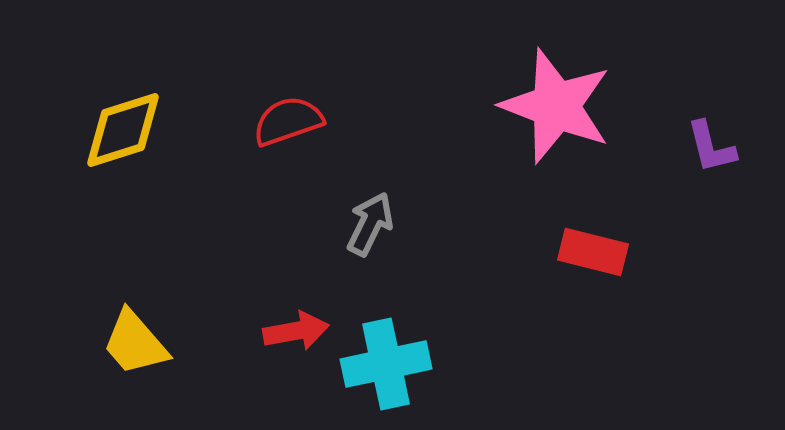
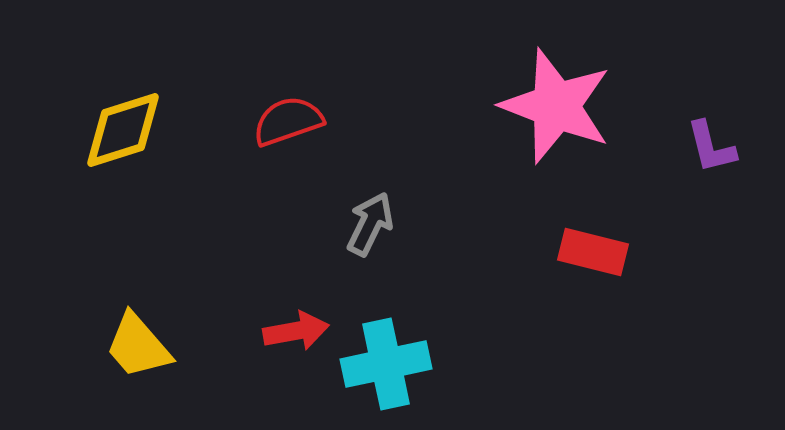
yellow trapezoid: moved 3 px right, 3 px down
